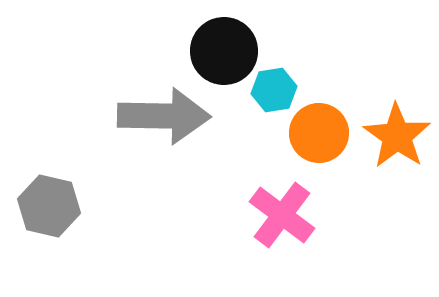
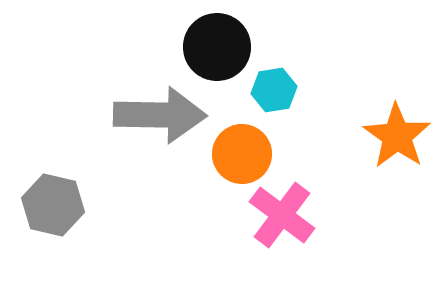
black circle: moved 7 px left, 4 px up
gray arrow: moved 4 px left, 1 px up
orange circle: moved 77 px left, 21 px down
gray hexagon: moved 4 px right, 1 px up
